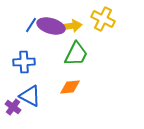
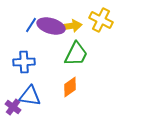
yellow cross: moved 2 px left, 1 px down
orange diamond: rotated 30 degrees counterclockwise
blue triangle: rotated 20 degrees counterclockwise
